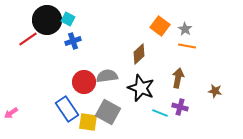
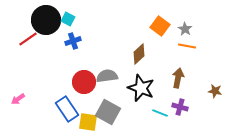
black circle: moved 1 px left
pink arrow: moved 7 px right, 14 px up
